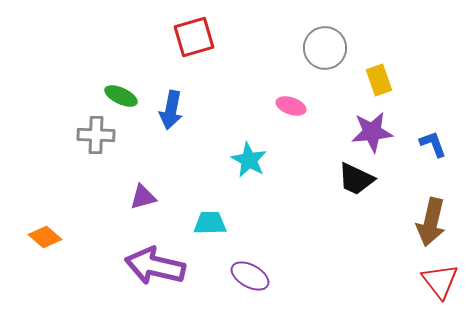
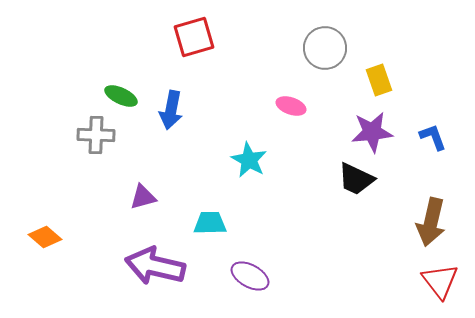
blue L-shape: moved 7 px up
